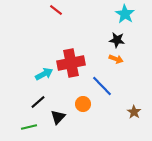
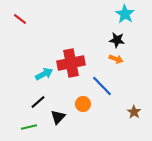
red line: moved 36 px left, 9 px down
